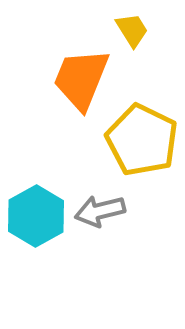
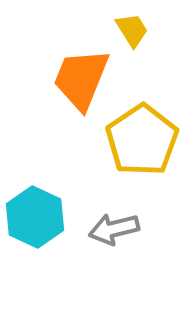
yellow pentagon: rotated 12 degrees clockwise
gray arrow: moved 14 px right, 18 px down
cyan hexagon: moved 1 px left, 1 px down; rotated 6 degrees counterclockwise
